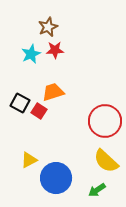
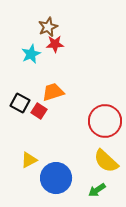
red star: moved 6 px up
